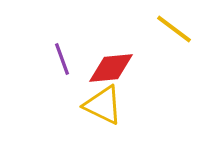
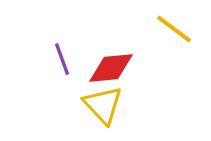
yellow triangle: rotated 21 degrees clockwise
